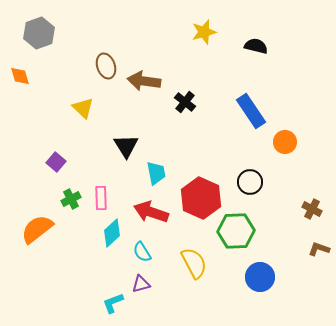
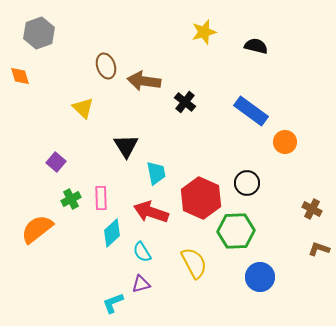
blue rectangle: rotated 20 degrees counterclockwise
black circle: moved 3 px left, 1 px down
